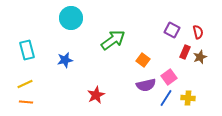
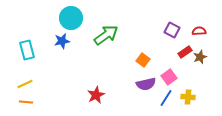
red semicircle: moved 1 px right, 1 px up; rotated 80 degrees counterclockwise
green arrow: moved 7 px left, 5 px up
red rectangle: rotated 32 degrees clockwise
blue star: moved 3 px left, 19 px up
purple semicircle: moved 1 px up
yellow cross: moved 1 px up
